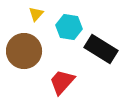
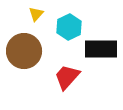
cyan hexagon: rotated 25 degrees clockwise
black rectangle: rotated 32 degrees counterclockwise
red trapezoid: moved 5 px right, 5 px up
